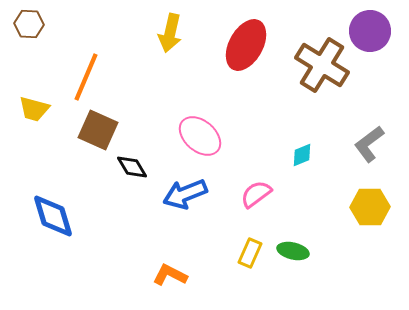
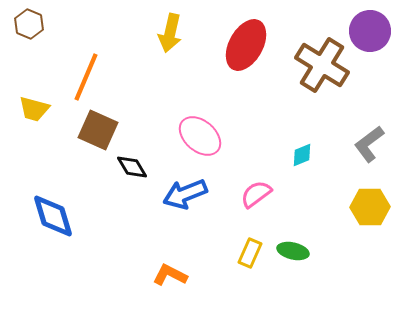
brown hexagon: rotated 20 degrees clockwise
